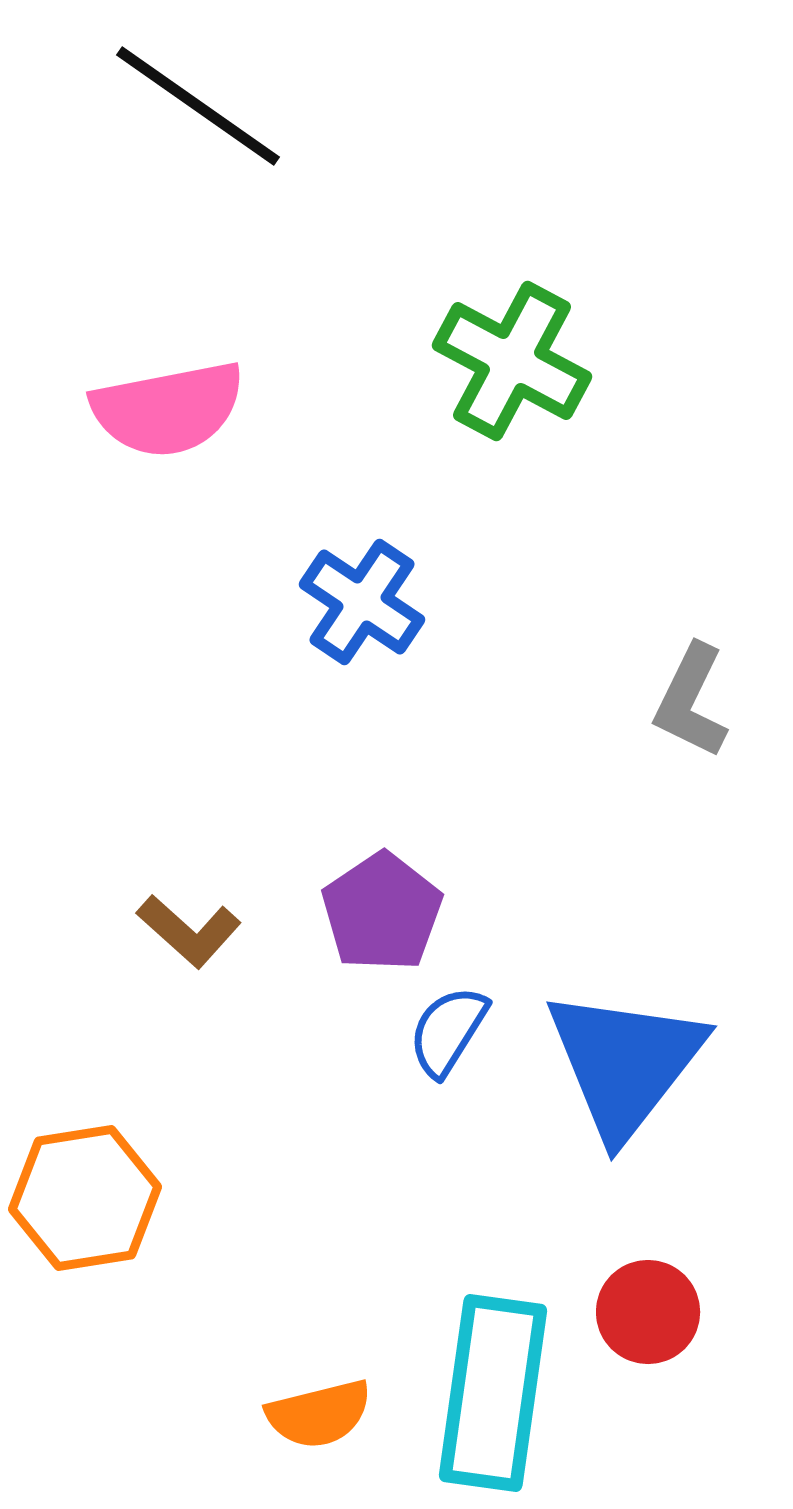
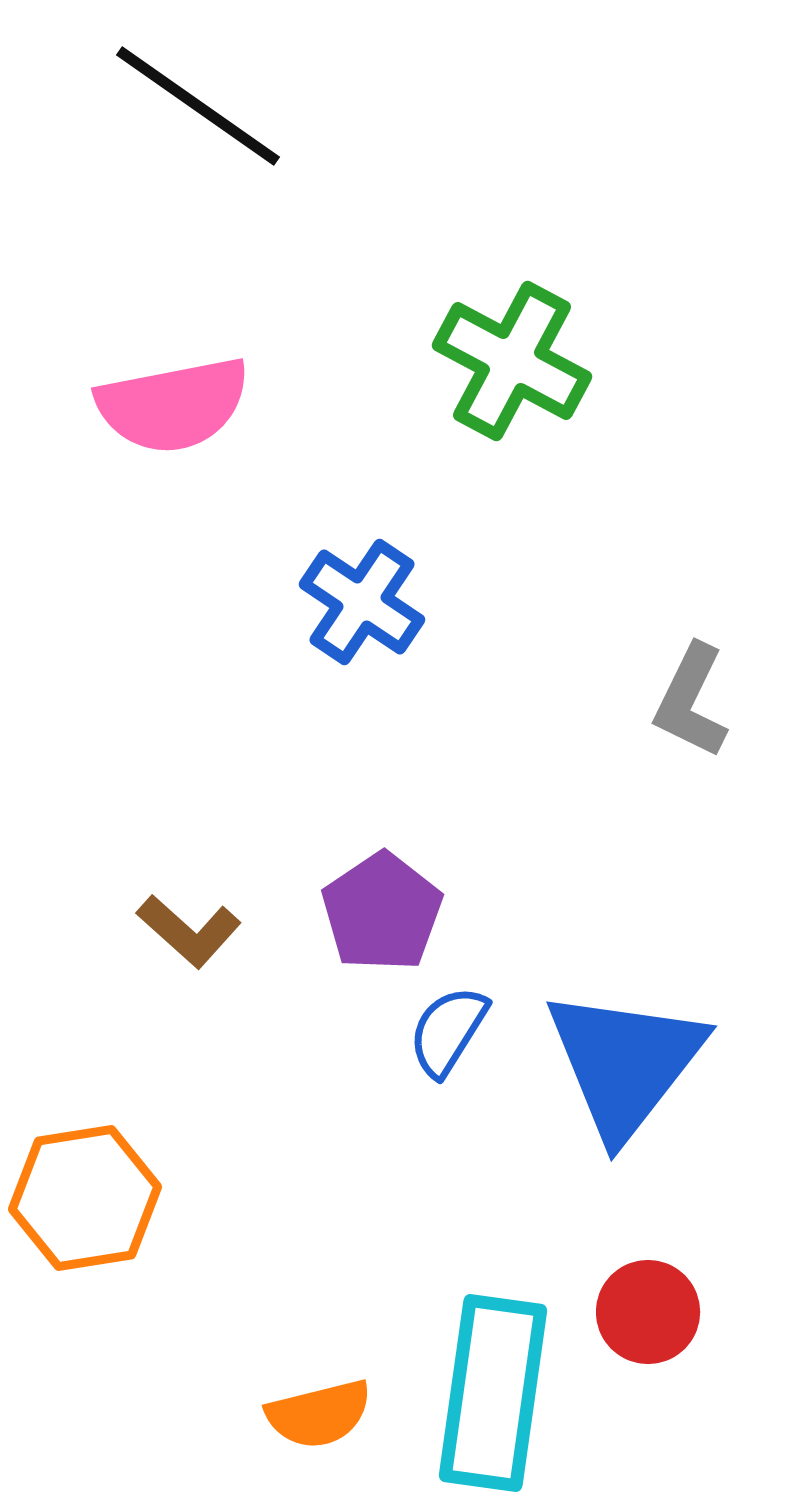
pink semicircle: moved 5 px right, 4 px up
